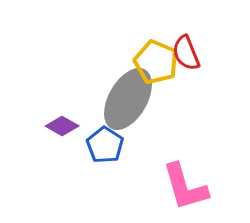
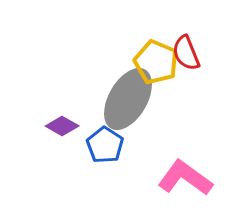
pink L-shape: moved 9 px up; rotated 142 degrees clockwise
